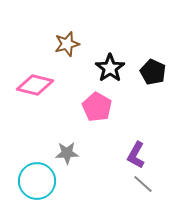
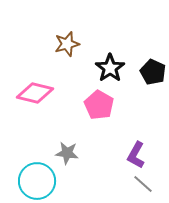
pink diamond: moved 8 px down
pink pentagon: moved 2 px right, 2 px up
gray star: rotated 10 degrees clockwise
